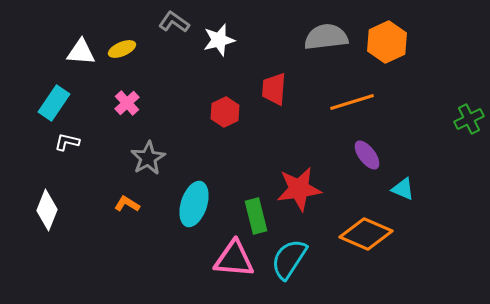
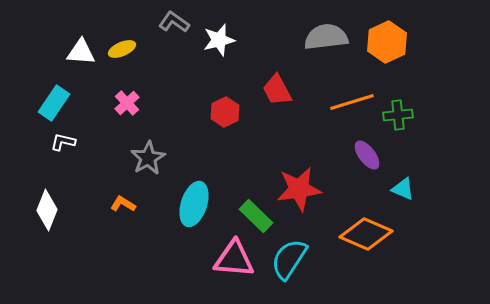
red trapezoid: moved 3 px right, 1 px down; rotated 32 degrees counterclockwise
green cross: moved 71 px left, 4 px up; rotated 20 degrees clockwise
white L-shape: moved 4 px left
orange L-shape: moved 4 px left
green rectangle: rotated 32 degrees counterclockwise
